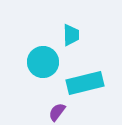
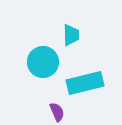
purple semicircle: rotated 120 degrees clockwise
